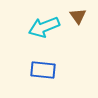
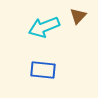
brown triangle: rotated 18 degrees clockwise
